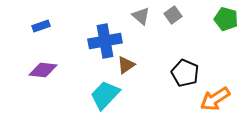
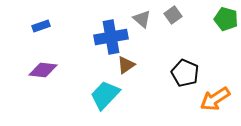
gray triangle: moved 1 px right, 3 px down
blue cross: moved 6 px right, 4 px up
